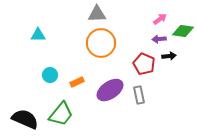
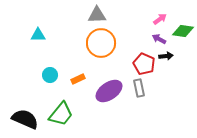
gray triangle: moved 1 px down
purple arrow: rotated 32 degrees clockwise
black arrow: moved 3 px left
orange rectangle: moved 1 px right, 3 px up
purple ellipse: moved 1 px left, 1 px down
gray rectangle: moved 7 px up
